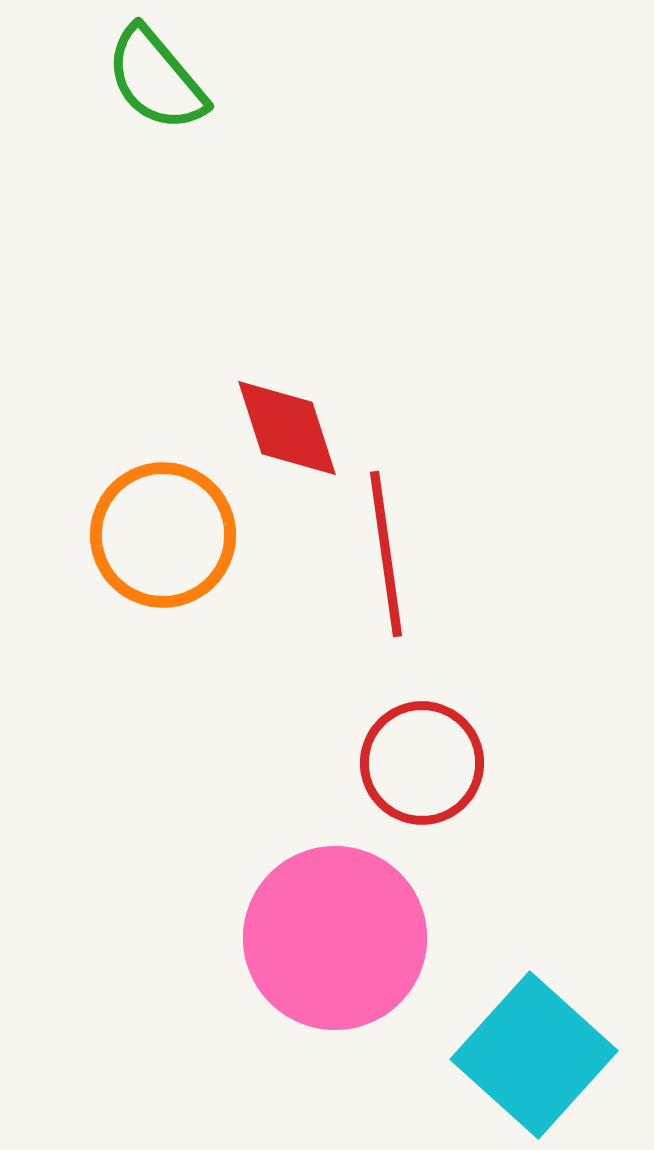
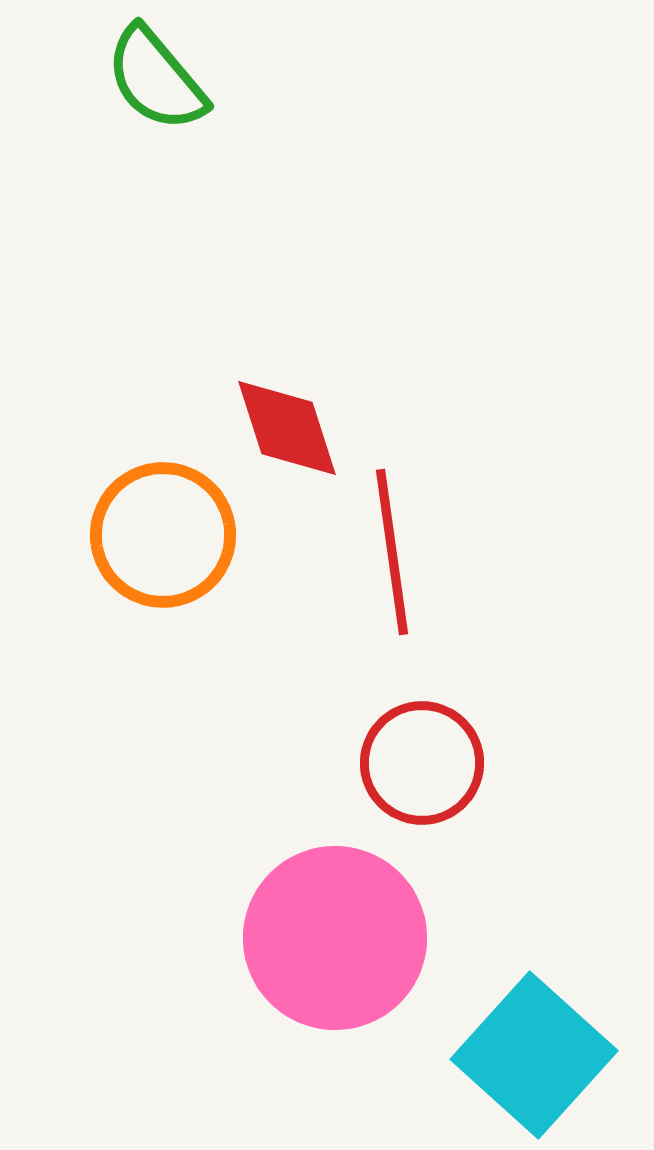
red line: moved 6 px right, 2 px up
